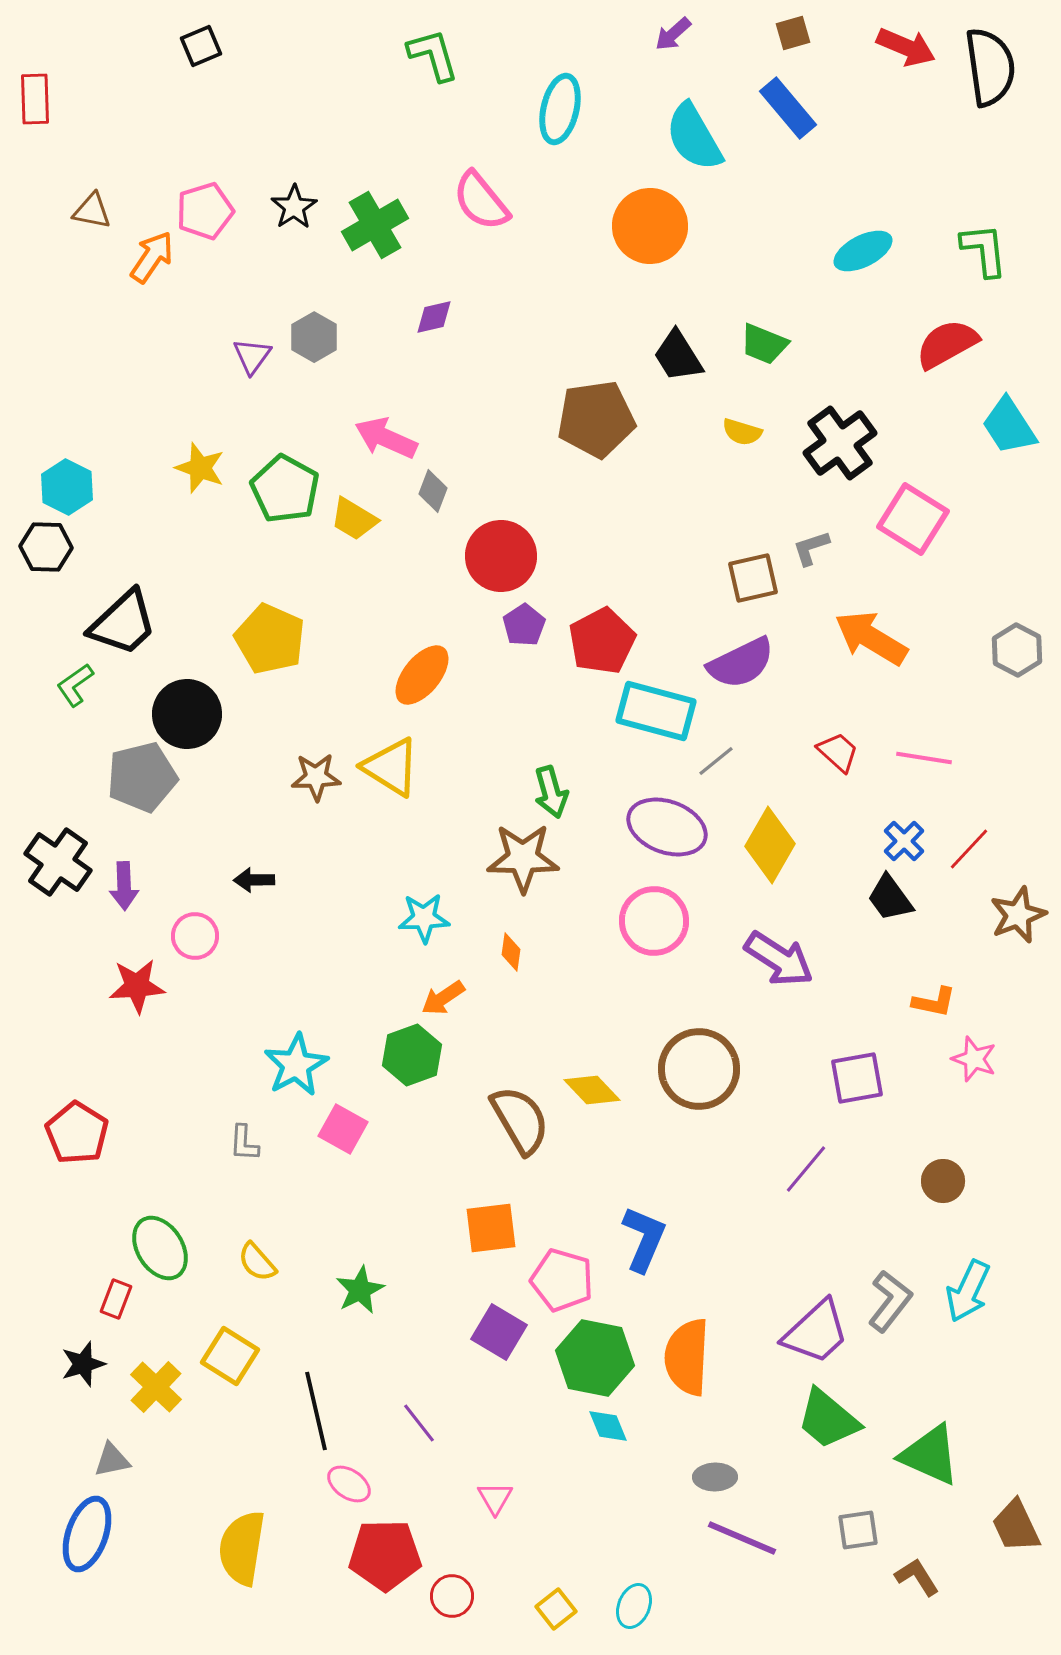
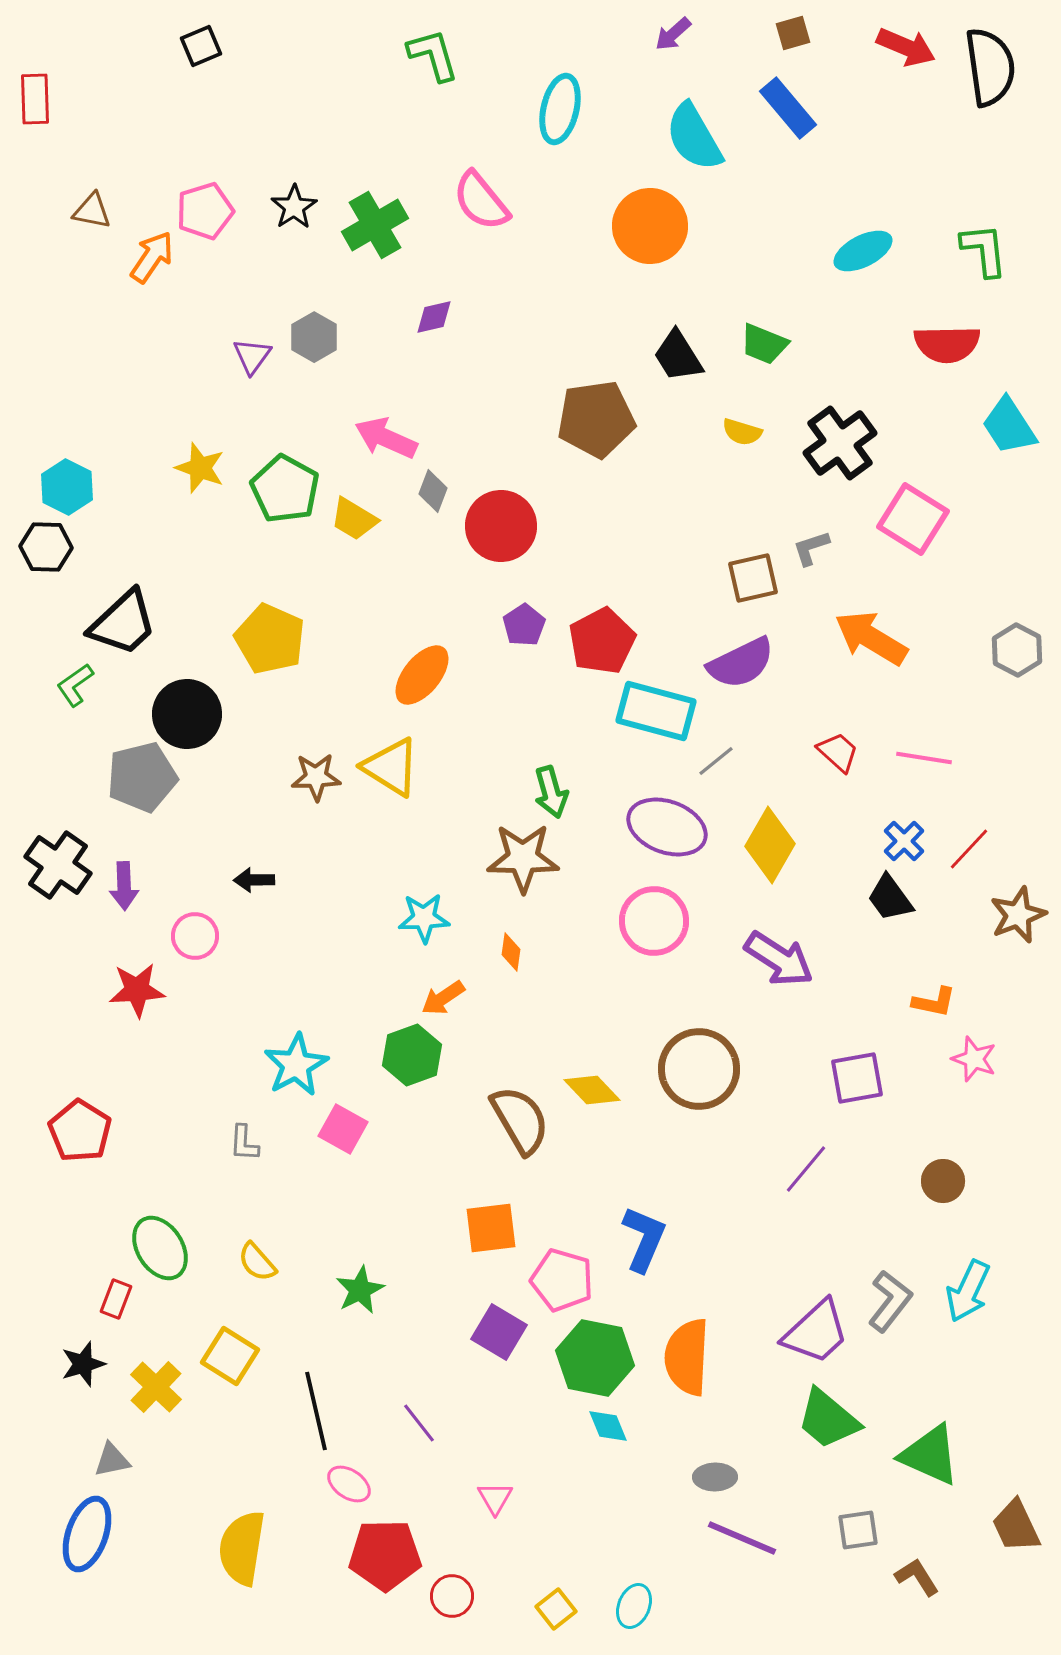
red semicircle at (947, 344): rotated 152 degrees counterclockwise
red circle at (501, 556): moved 30 px up
black cross at (58, 862): moved 3 px down
red star at (137, 986): moved 4 px down
red pentagon at (77, 1133): moved 3 px right, 2 px up
